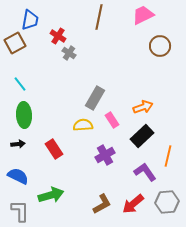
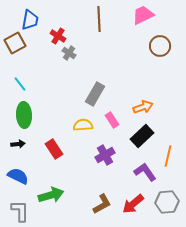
brown line: moved 2 px down; rotated 15 degrees counterclockwise
gray rectangle: moved 4 px up
